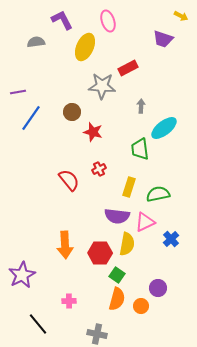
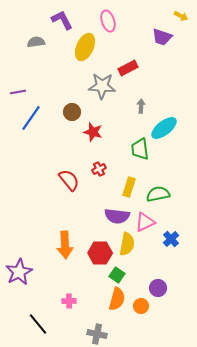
purple trapezoid: moved 1 px left, 2 px up
purple star: moved 3 px left, 3 px up
